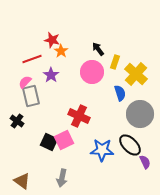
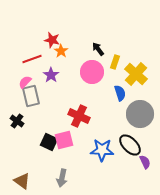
pink square: rotated 12 degrees clockwise
